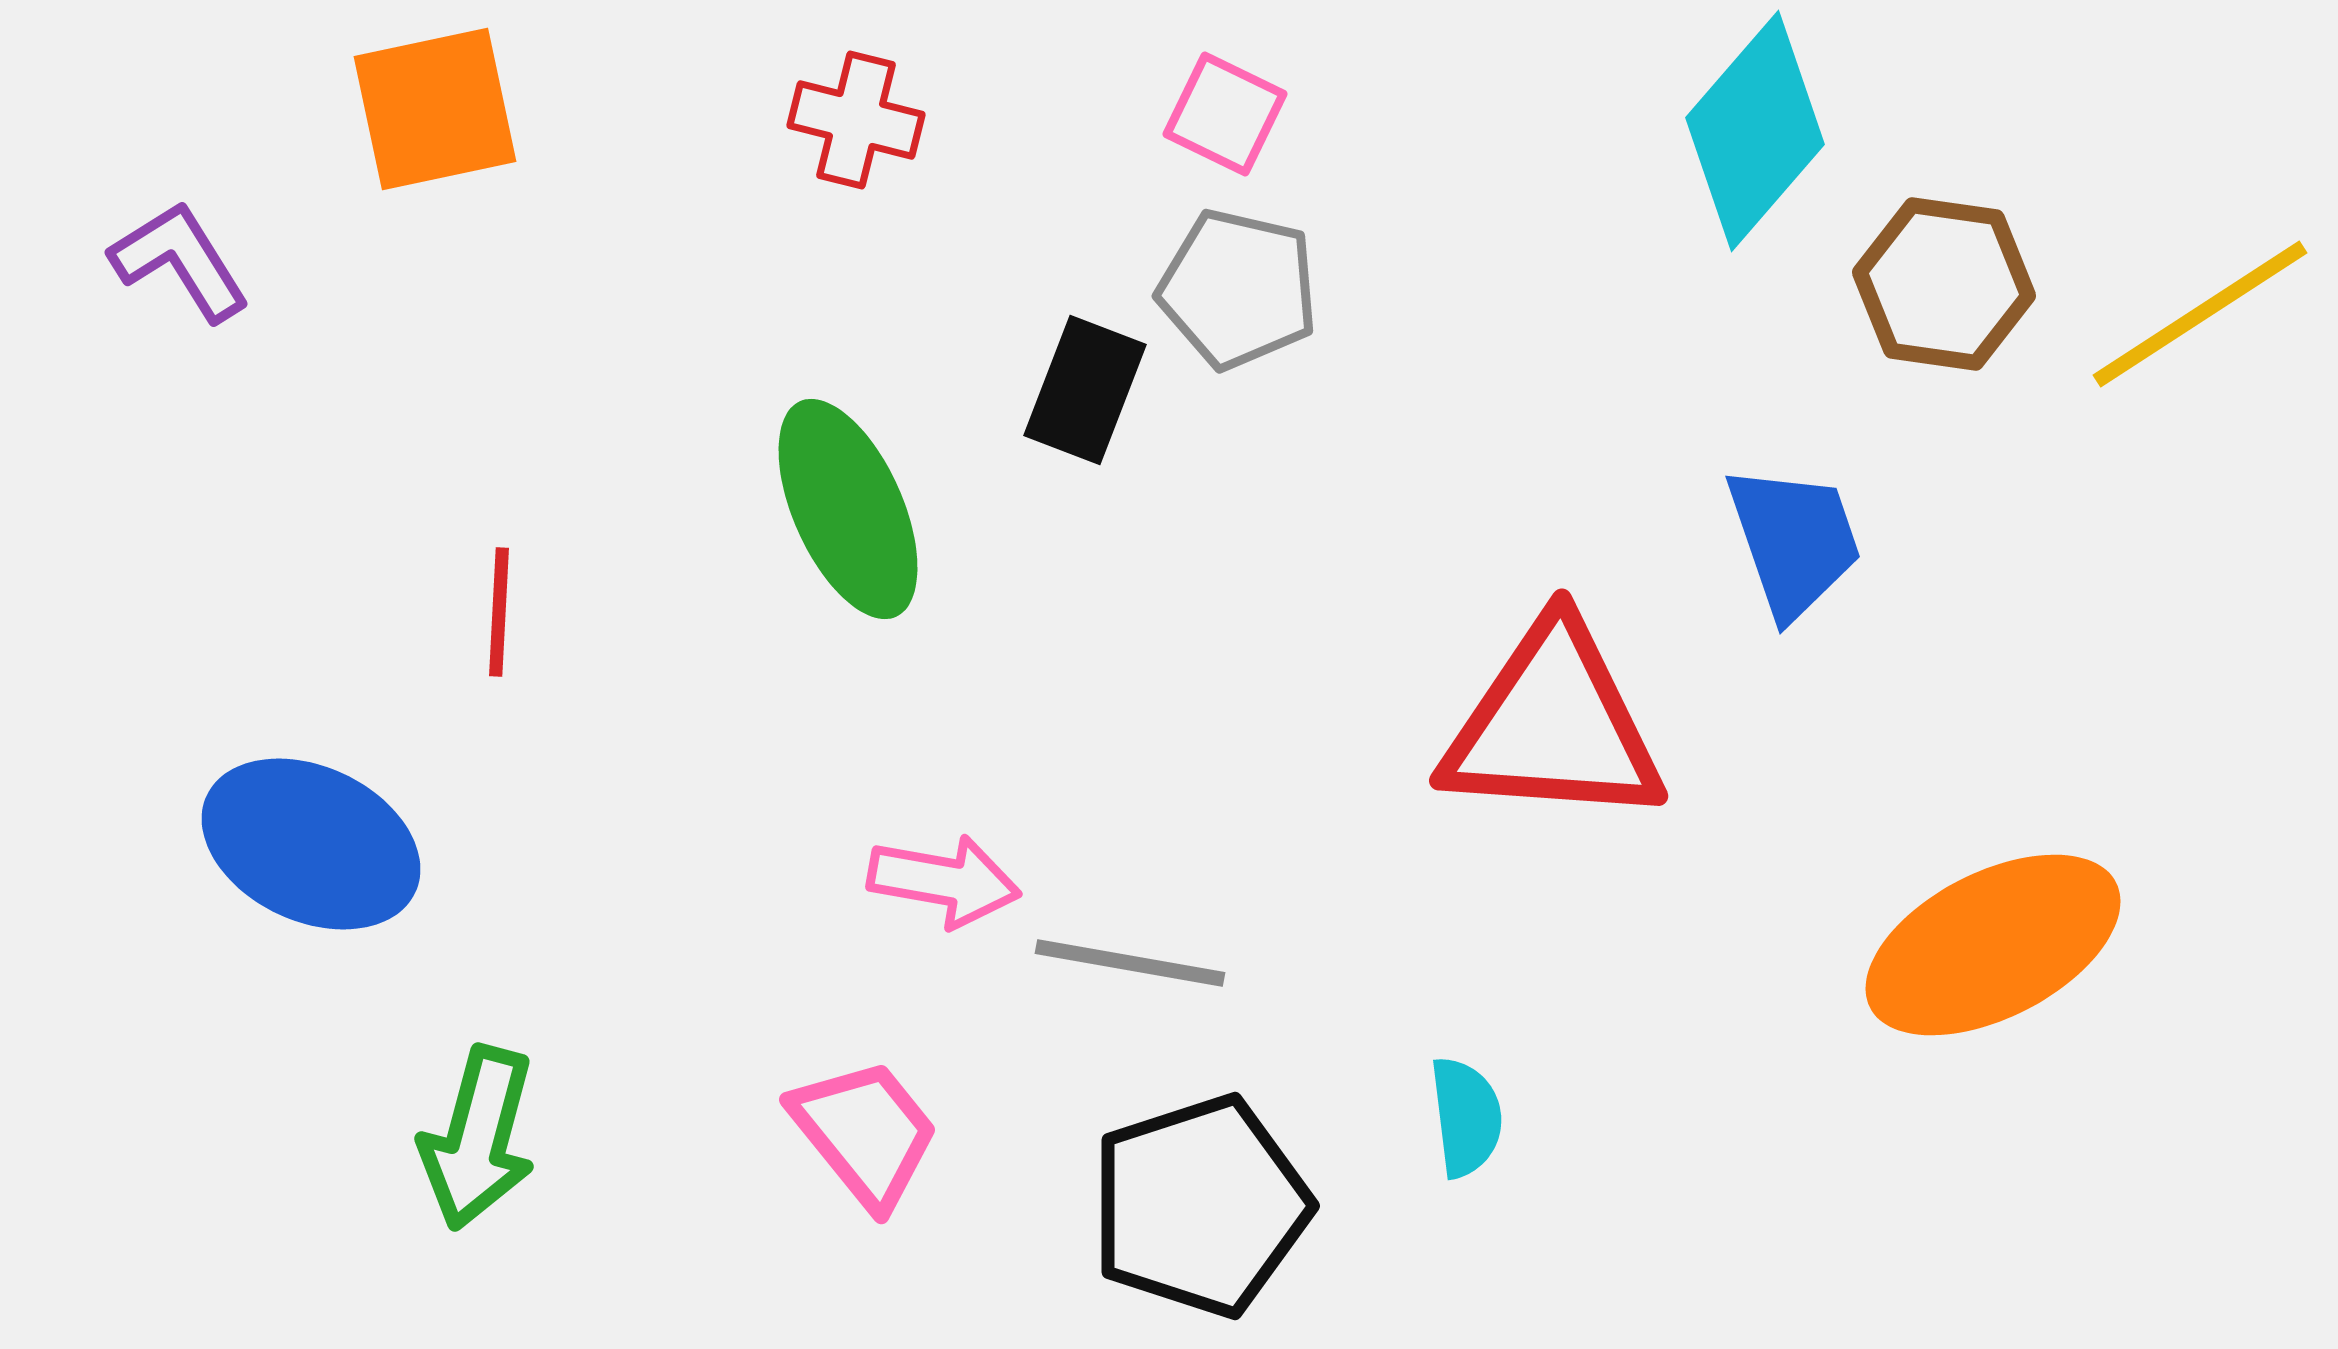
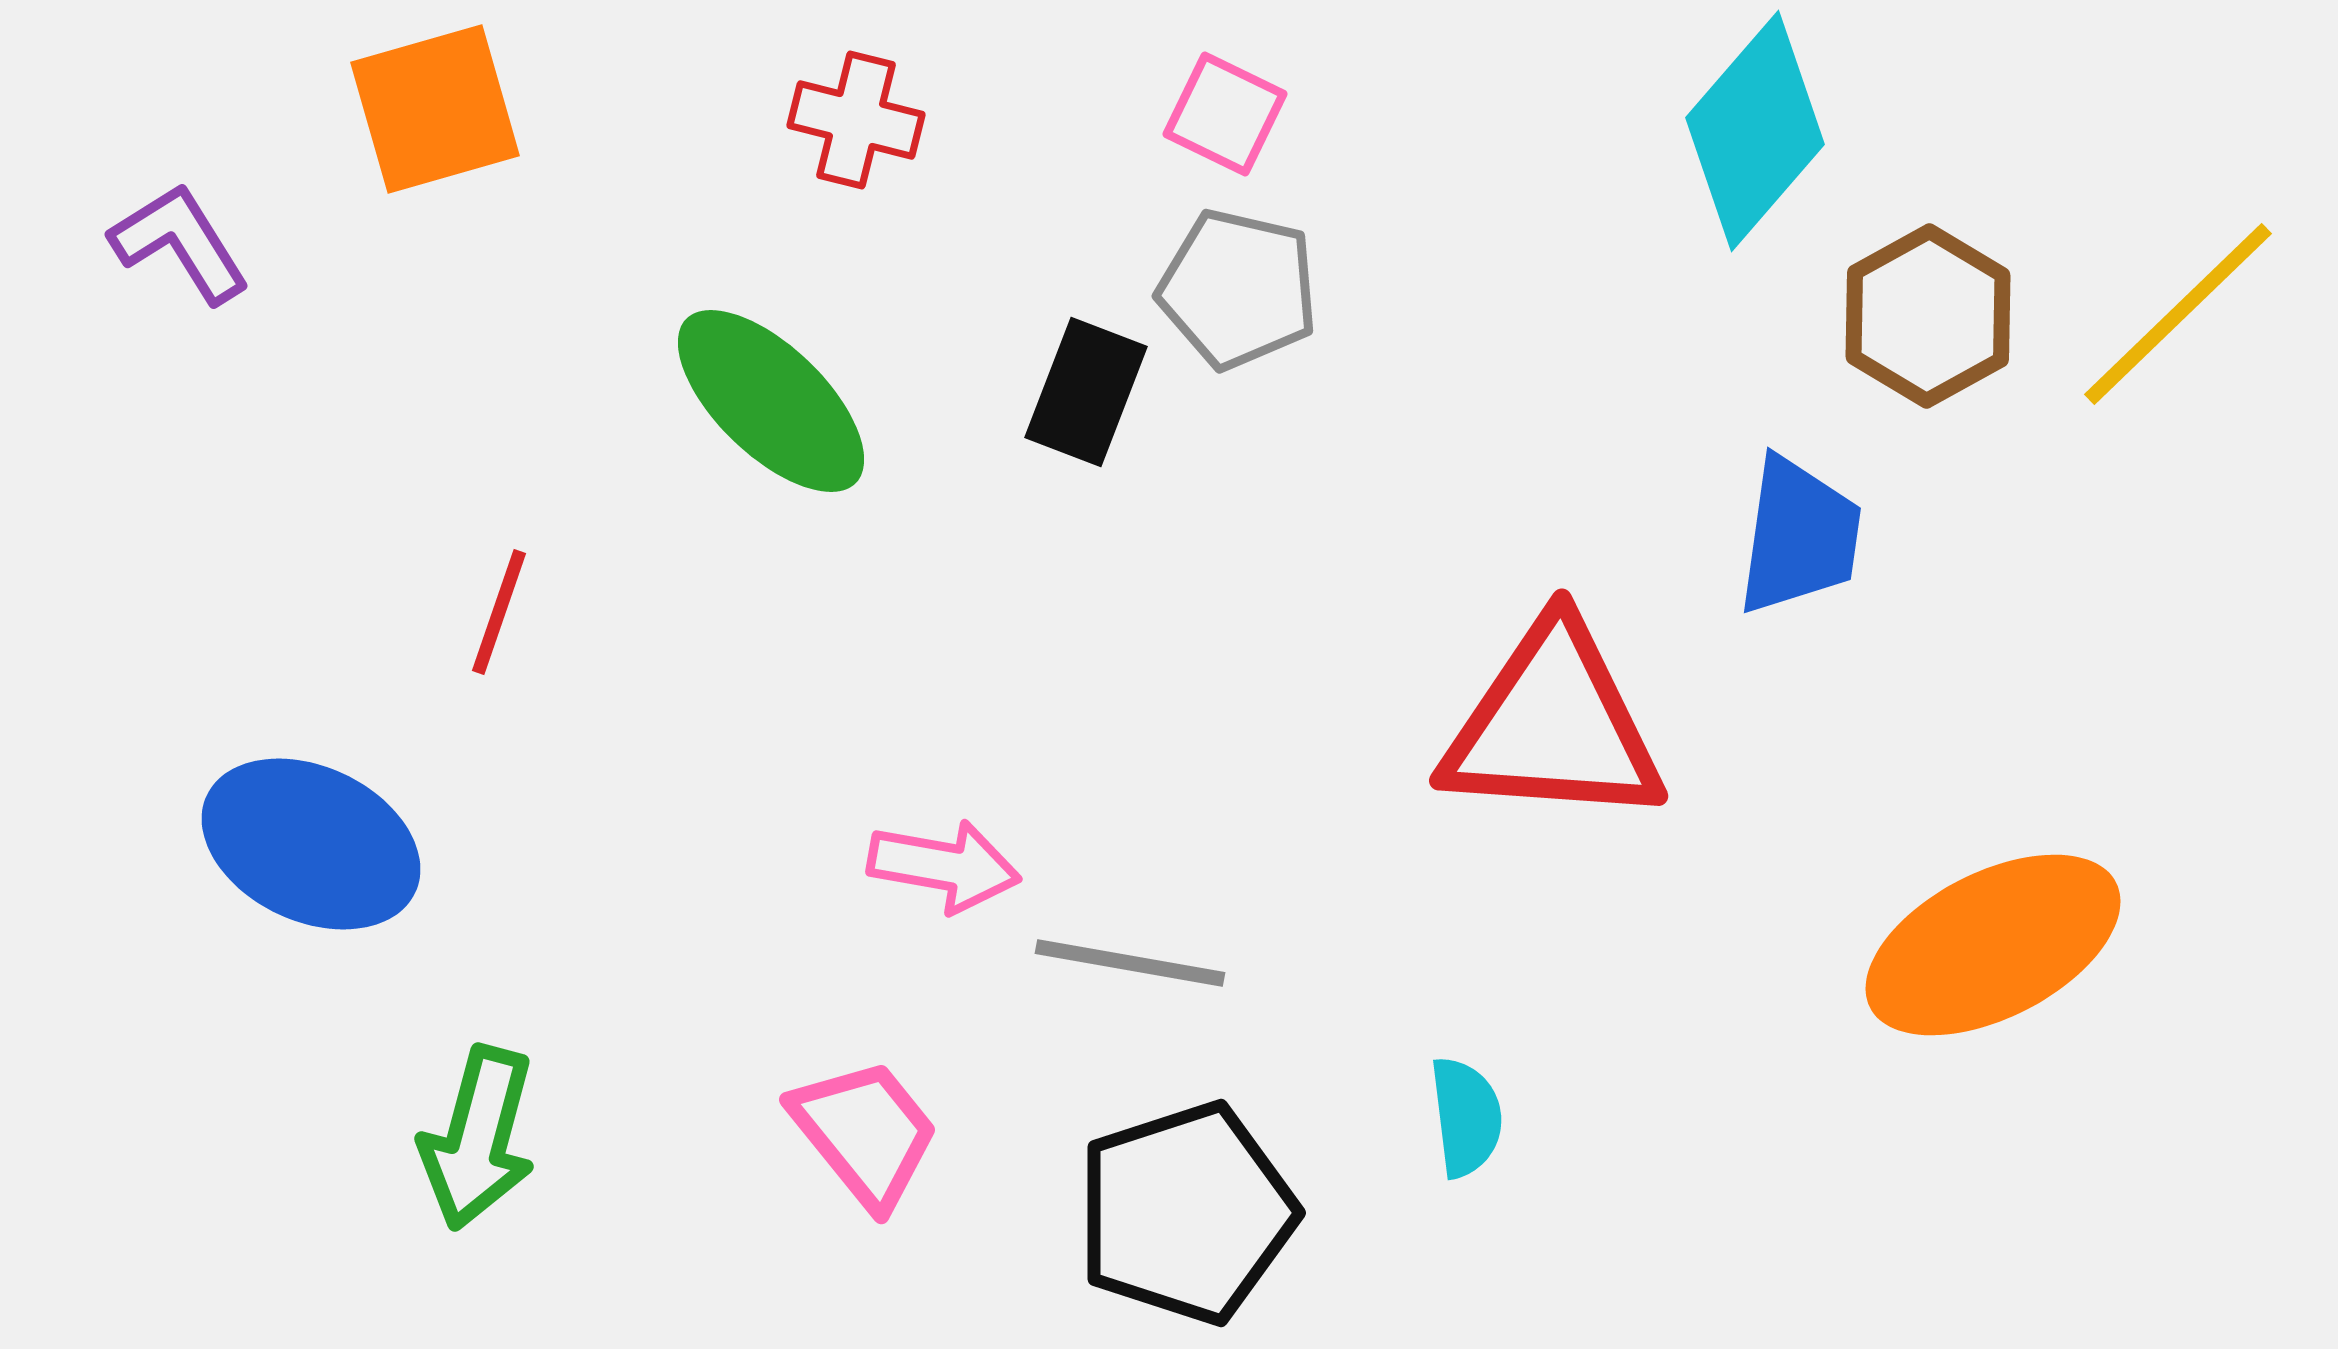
orange square: rotated 4 degrees counterclockwise
purple L-shape: moved 18 px up
brown hexagon: moved 16 px left, 32 px down; rotated 23 degrees clockwise
yellow line: moved 22 px left; rotated 11 degrees counterclockwise
black rectangle: moved 1 px right, 2 px down
green ellipse: moved 77 px left, 108 px up; rotated 22 degrees counterclockwise
blue trapezoid: moved 5 px right, 5 px up; rotated 27 degrees clockwise
red line: rotated 16 degrees clockwise
pink arrow: moved 15 px up
black pentagon: moved 14 px left, 7 px down
